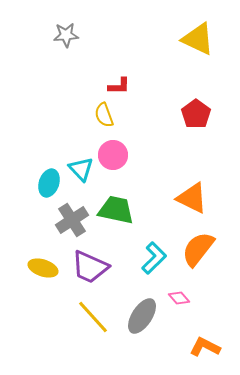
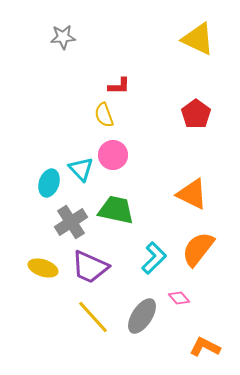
gray star: moved 3 px left, 2 px down
orange triangle: moved 4 px up
gray cross: moved 1 px left, 2 px down
